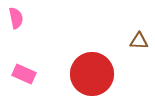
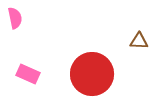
pink semicircle: moved 1 px left
pink rectangle: moved 4 px right
